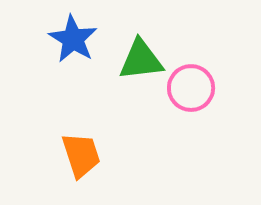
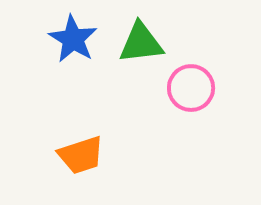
green triangle: moved 17 px up
orange trapezoid: rotated 90 degrees clockwise
